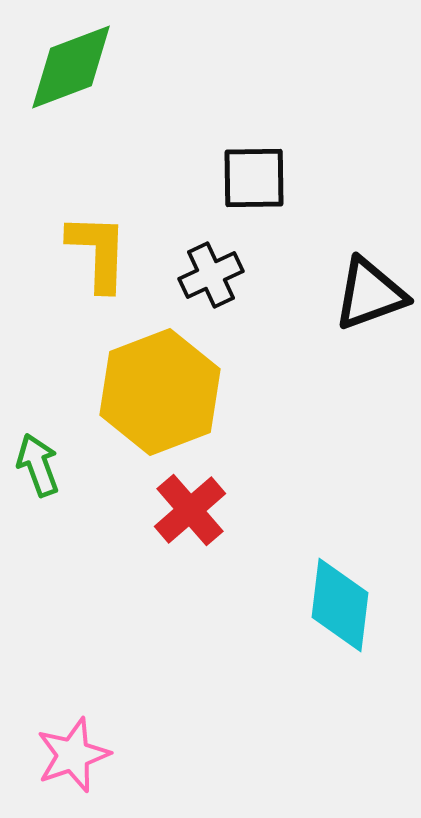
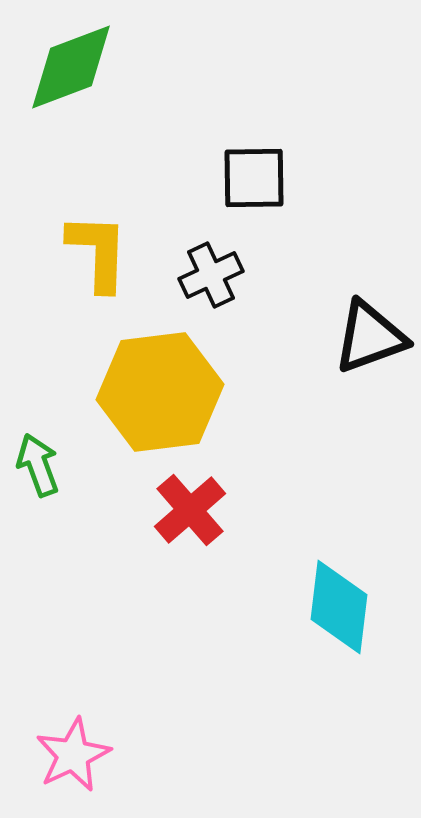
black triangle: moved 43 px down
yellow hexagon: rotated 14 degrees clockwise
cyan diamond: moved 1 px left, 2 px down
pink star: rotated 6 degrees counterclockwise
